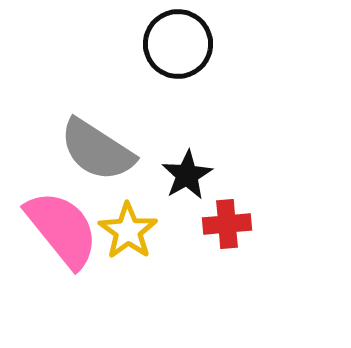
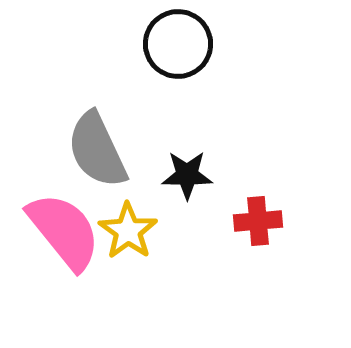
gray semicircle: rotated 32 degrees clockwise
black star: rotated 30 degrees clockwise
red cross: moved 31 px right, 3 px up
pink semicircle: moved 2 px right, 2 px down
